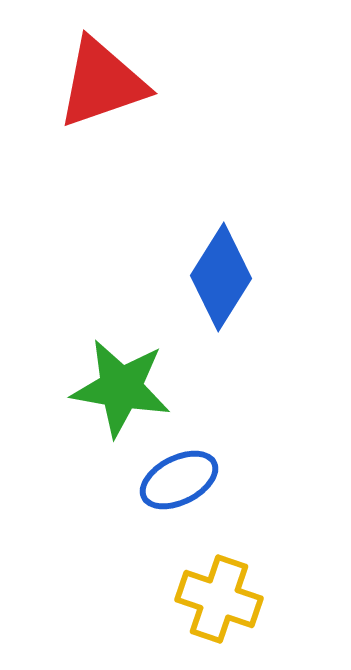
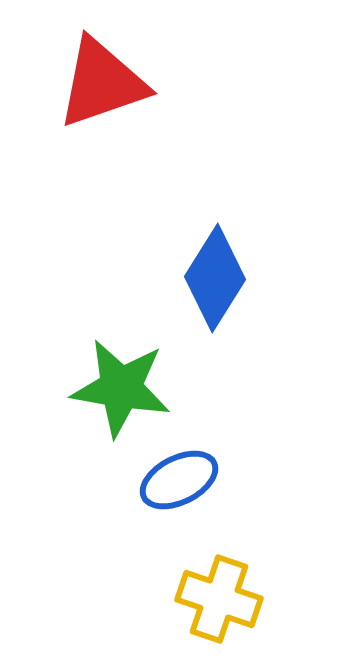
blue diamond: moved 6 px left, 1 px down
